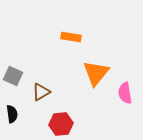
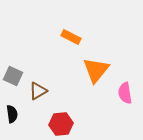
orange rectangle: rotated 18 degrees clockwise
orange triangle: moved 3 px up
brown triangle: moved 3 px left, 1 px up
